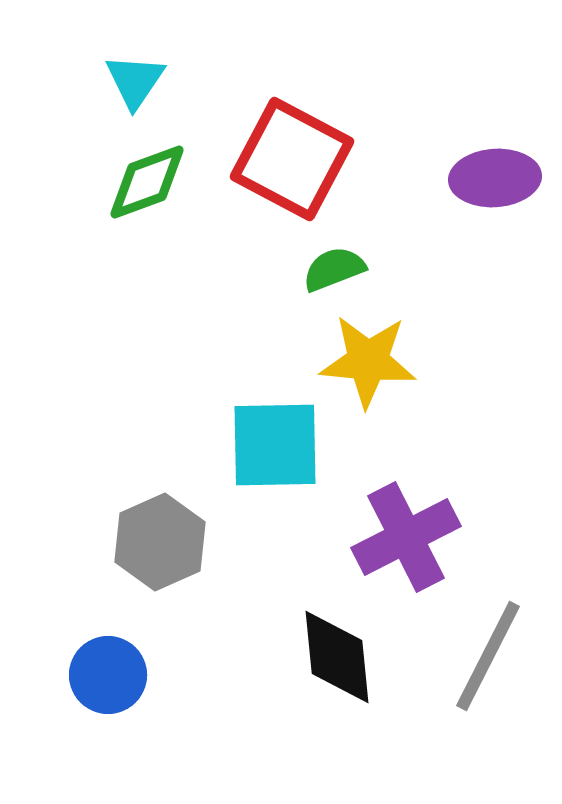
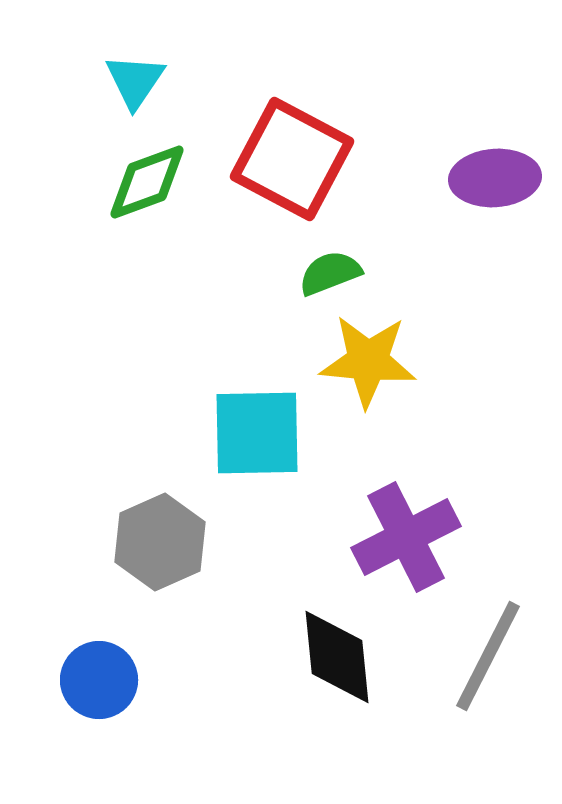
green semicircle: moved 4 px left, 4 px down
cyan square: moved 18 px left, 12 px up
blue circle: moved 9 px left, 5 px down
